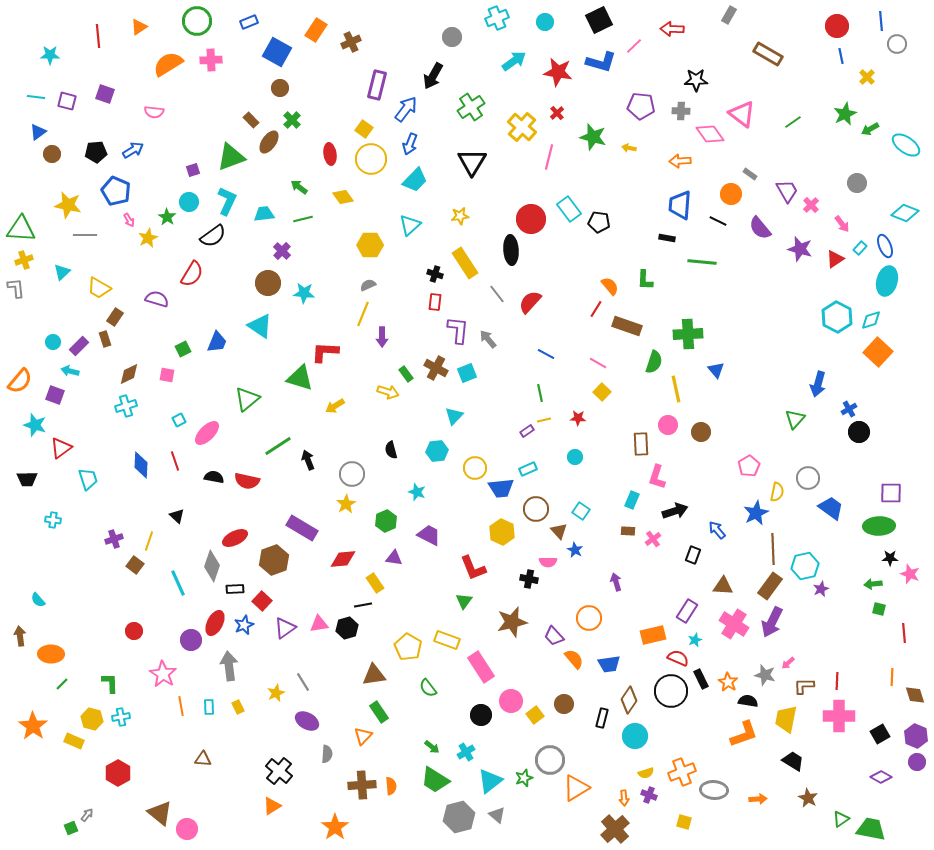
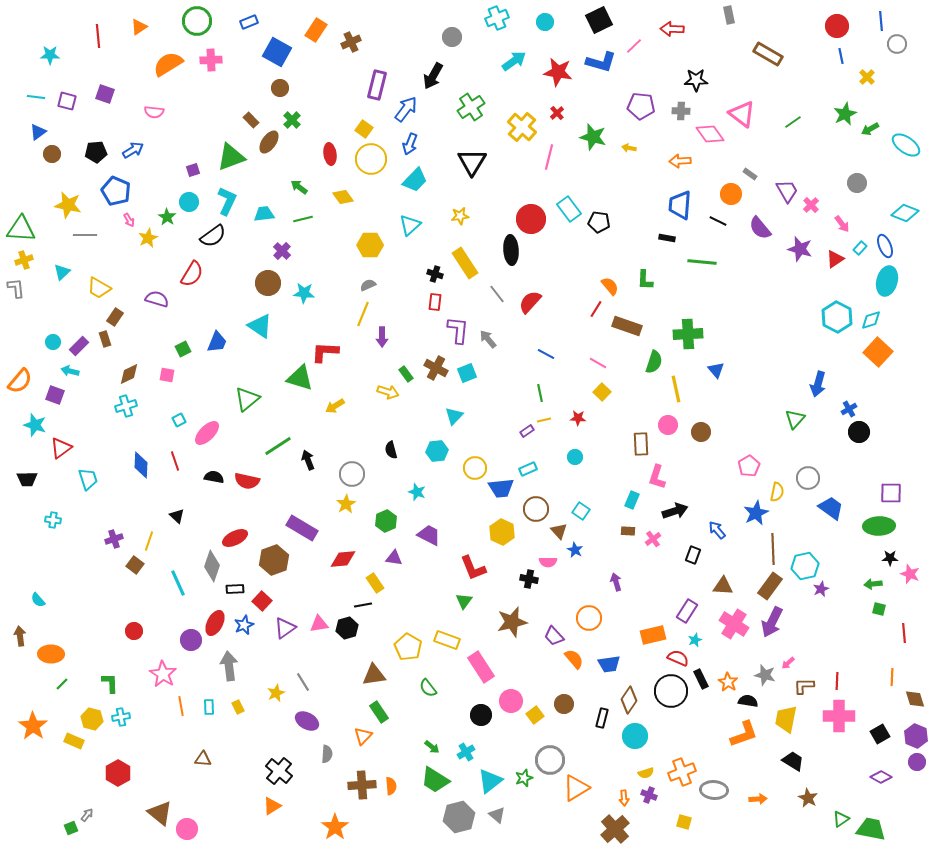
gray rectangle at (729, 15): rotated 42 degrees counterclockwise
brown diamond at (915, 695): moved 4 px down
